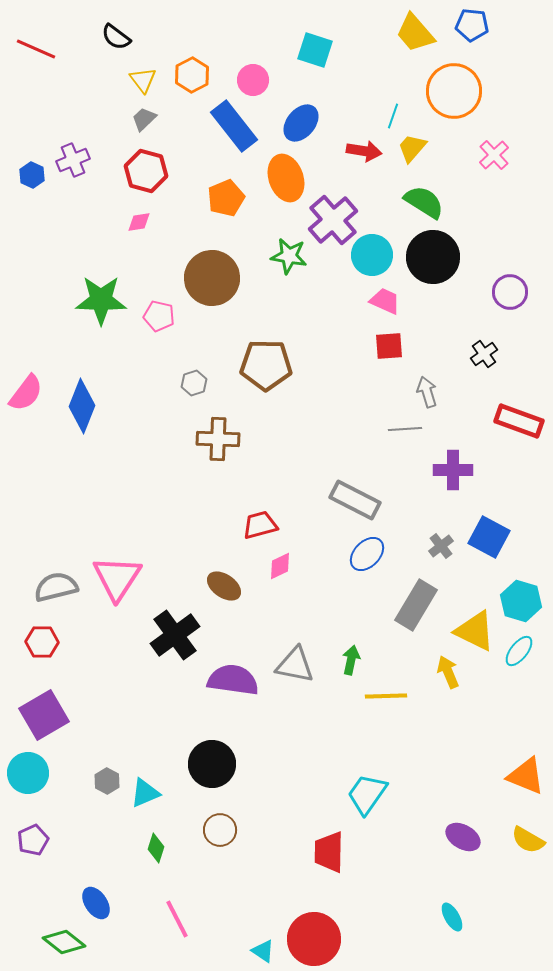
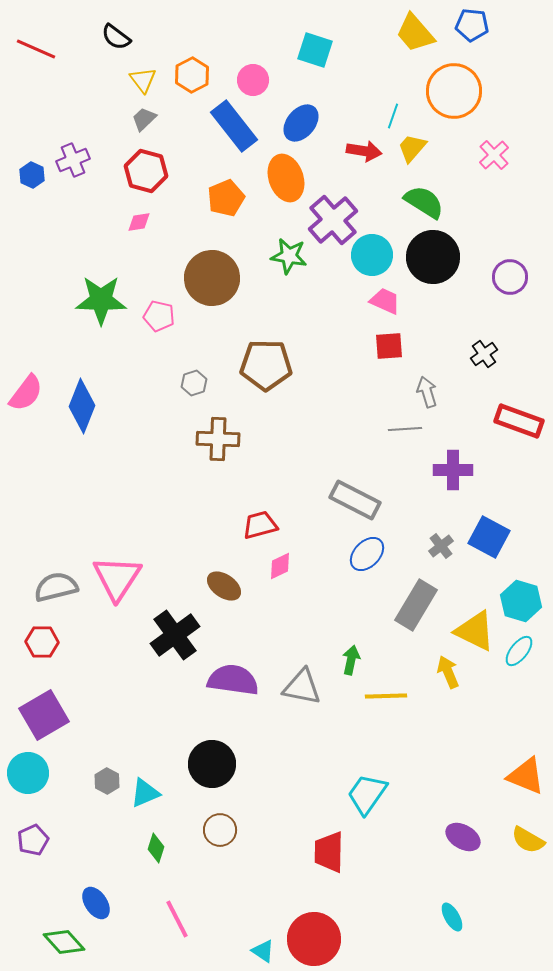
purple circle at (510, 292): moved 15 px up
gray triangle at (295, 665): moved 7 px right, 22 px down
green diamond at (64, 942): rotated 9 degrees clockwise
